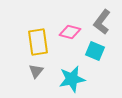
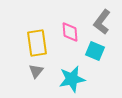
pink diamond: rotated 70 degrees clockwise
yellow rectangle: moved 1 px left, 1 px down
